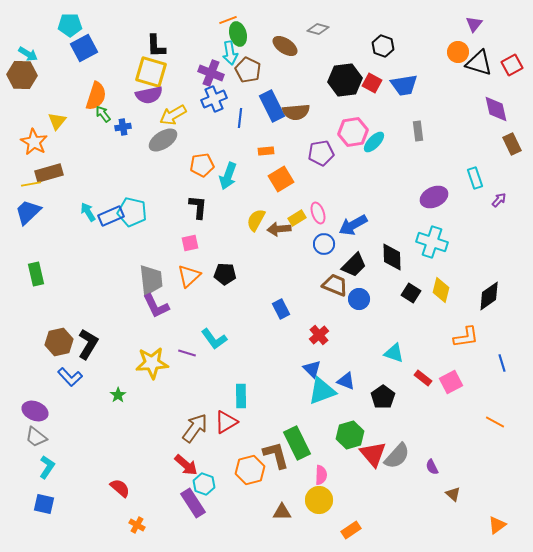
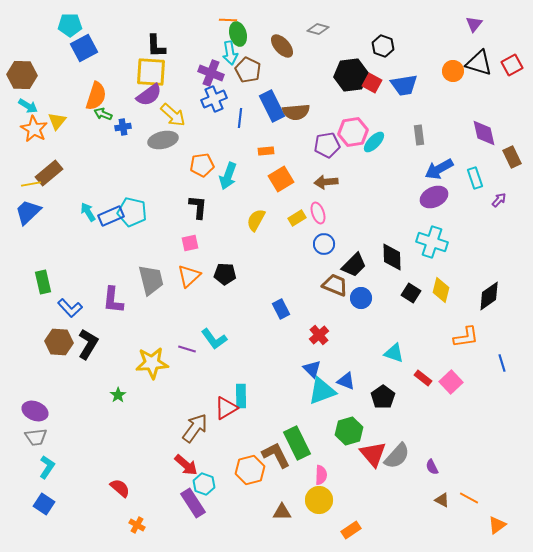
orange line at (228, 20): rotated 24 degrees clockwise
brown ellipse at (285, 46): moved 3 px left; rotated 15 degrees clockwise
orange circle at (458, 52): moved 5 px left, 19 px down
cyan arrow at (28, 54): moved 52 px down
yellow square at (151, 72): rotated 12 degrees counterclockwise
black hexagon at (345, 80): moved 6 px right, 5 px up
purple semicircle at (149, 95): rotated 24 degrees counterclockwise
purple diamond at (496, 109): moved 12 px left, 24 px down
green arrow at (103, 114): rotated 30 degrees counterclockwise
yellow arrow at (173, 115): rotated 108 degrees counterclockwise
gray rectangle at (418, 131): moved 1 px right, 4 px down
gray ellipse at (163, 140): rotated 20 degrees clockwise
orange star at (34, 142): moved 13 px up
brown rectangle at (512, 144): moved 13 px down
purple pentagon at (321, 153): moved 6 px right, 8 px up
brown rectangle at (49, 173): rotated 24 degrees counterclockwise
blue arrow at (353, 225): moved 86 px right, 56 px up
brown arrow at (279, 229): moved 47 px right, 47 px up
green rectangle at (36, 274): moved 7 px right, 8 px down
gray trapezoid at (151, 280): rotated 8 degrees counterclockwise
blue circle at (359, 299): moved 2 px right, 1 px up
purple L-shape at (156, 306): moved 43 px left, 6 px up; rotated 32 degrees clockwise
brown hexagon at (59, 342): rotated 16 degrees clockwise
purple line at (187, 353): moved 4 px up
blue L-shape at (70, 377): moved 69 px up
pink square at (451, 382): rotated 15 degrees counterclockwise
red triangle at (226, 422): moved 14 px up
orange line at (495, 422): moved 26 px left, 76 px down
green hexagon at (350, 435): moved 1 px left, 4 px up
gray trapezoid at (36, 437): rotated 45 degrees counterclockwise
brown L-shape at (276, 455): rotated 12 degrees counterclockwise
brown triangle at (453, 494): moved 11 px left, 6 px down; rotated 14 degrees counterclockwise
blue square at (44, 504): rotated 20 degrees clockwise
